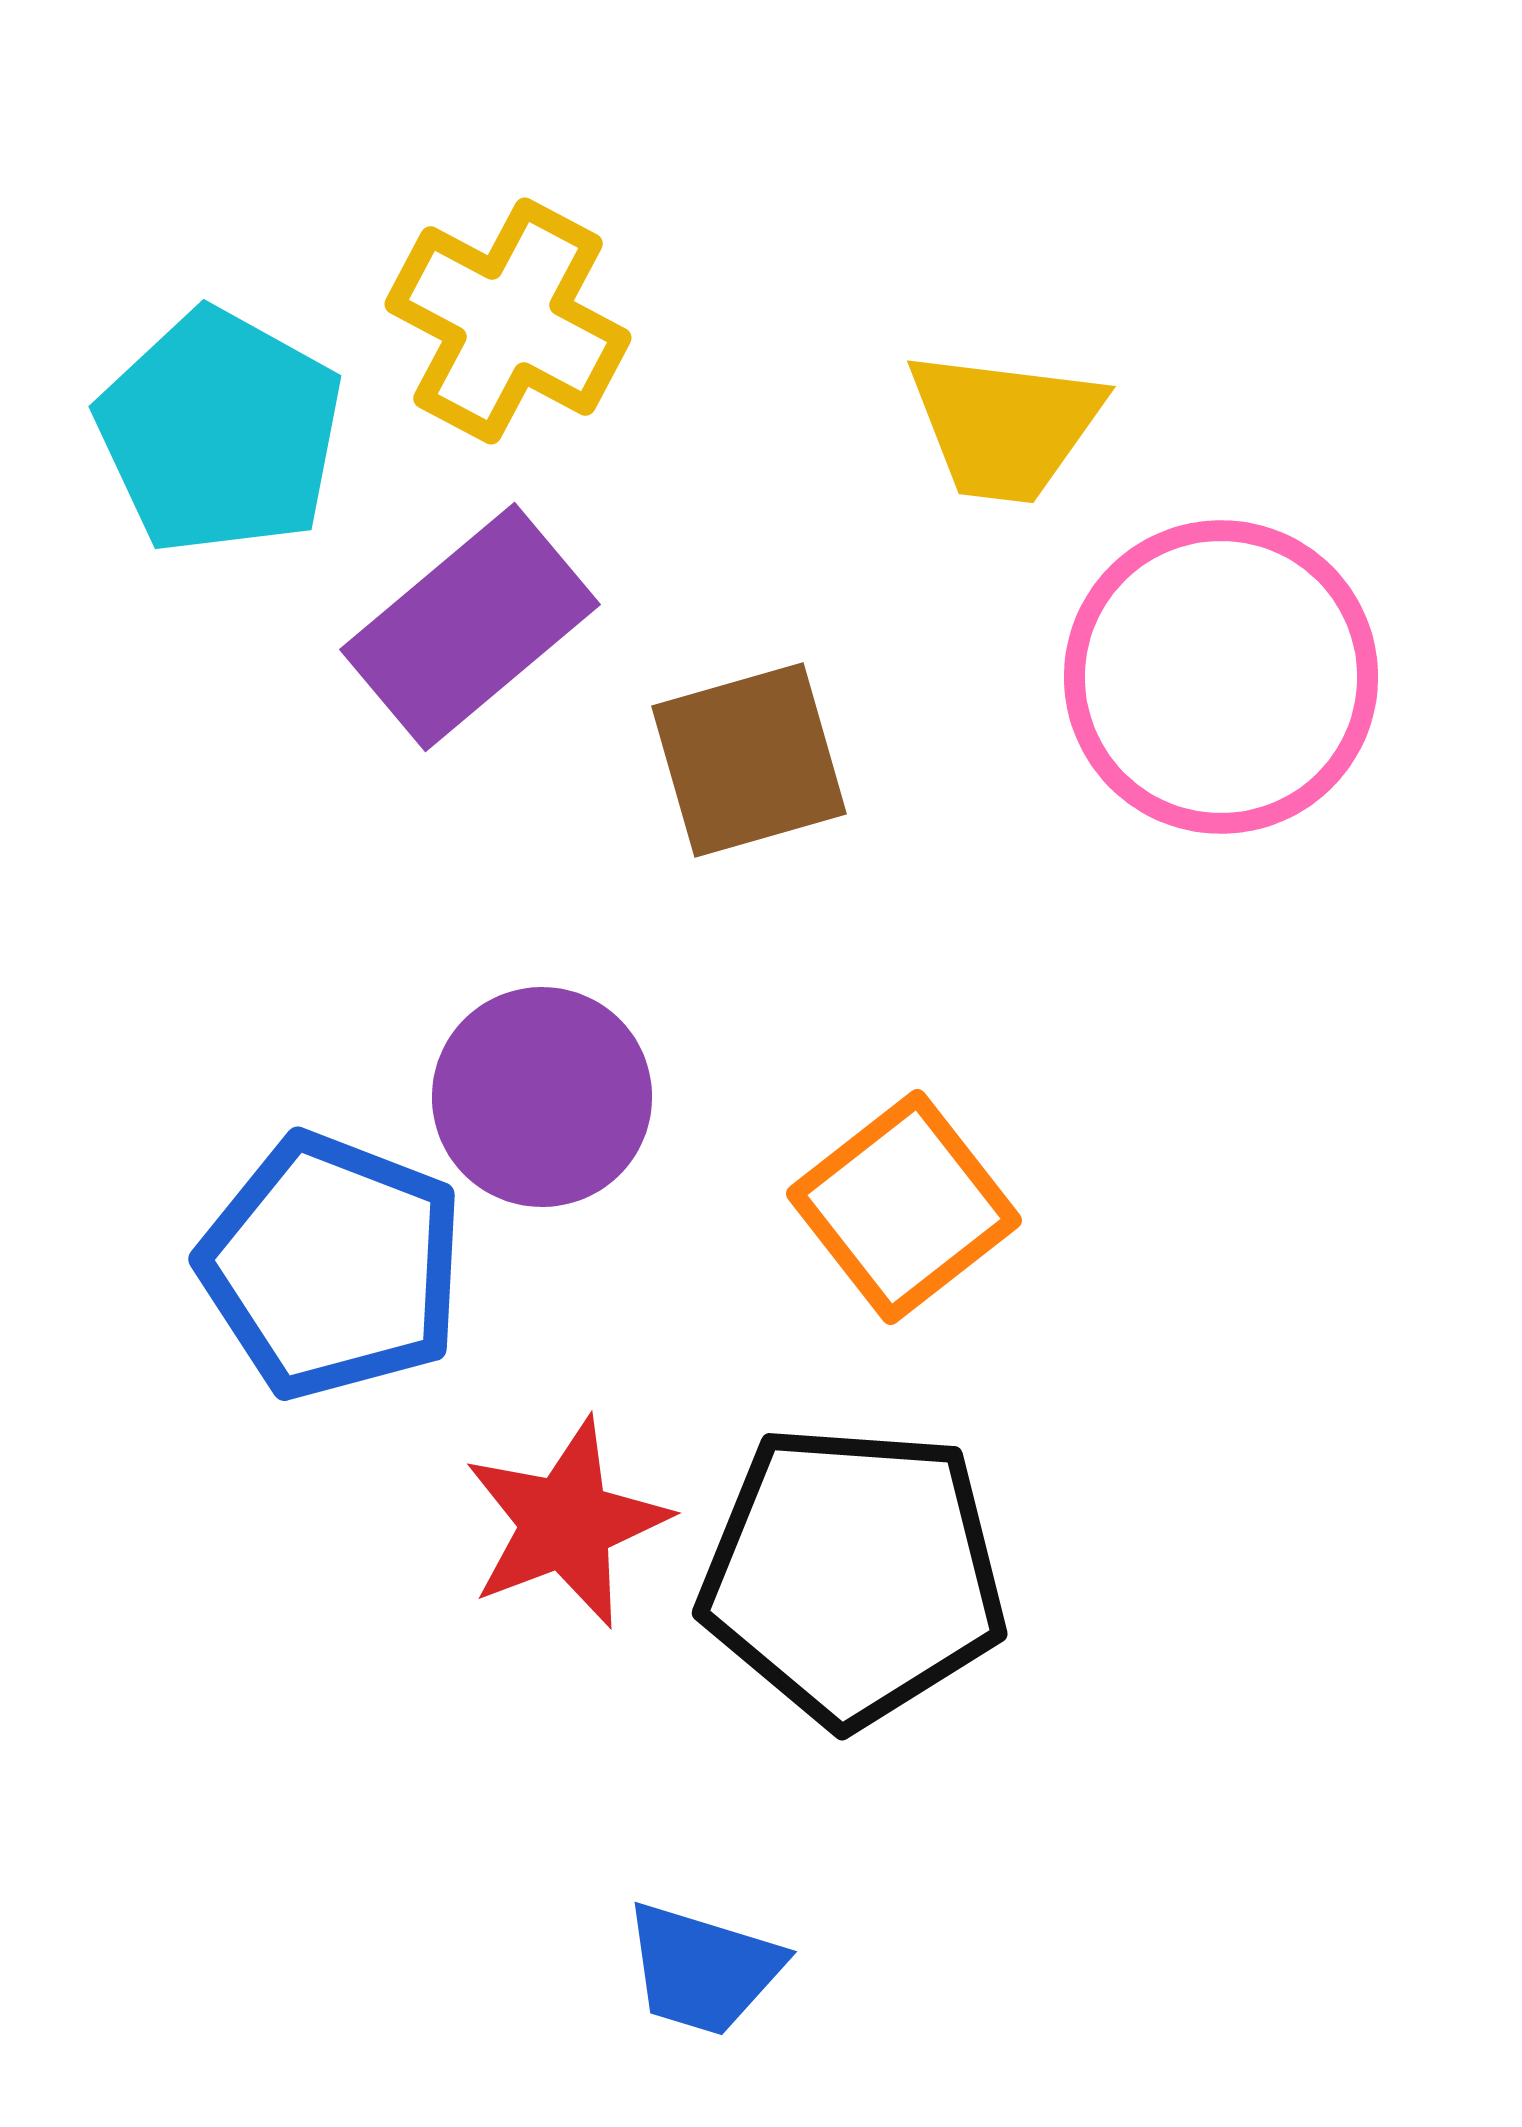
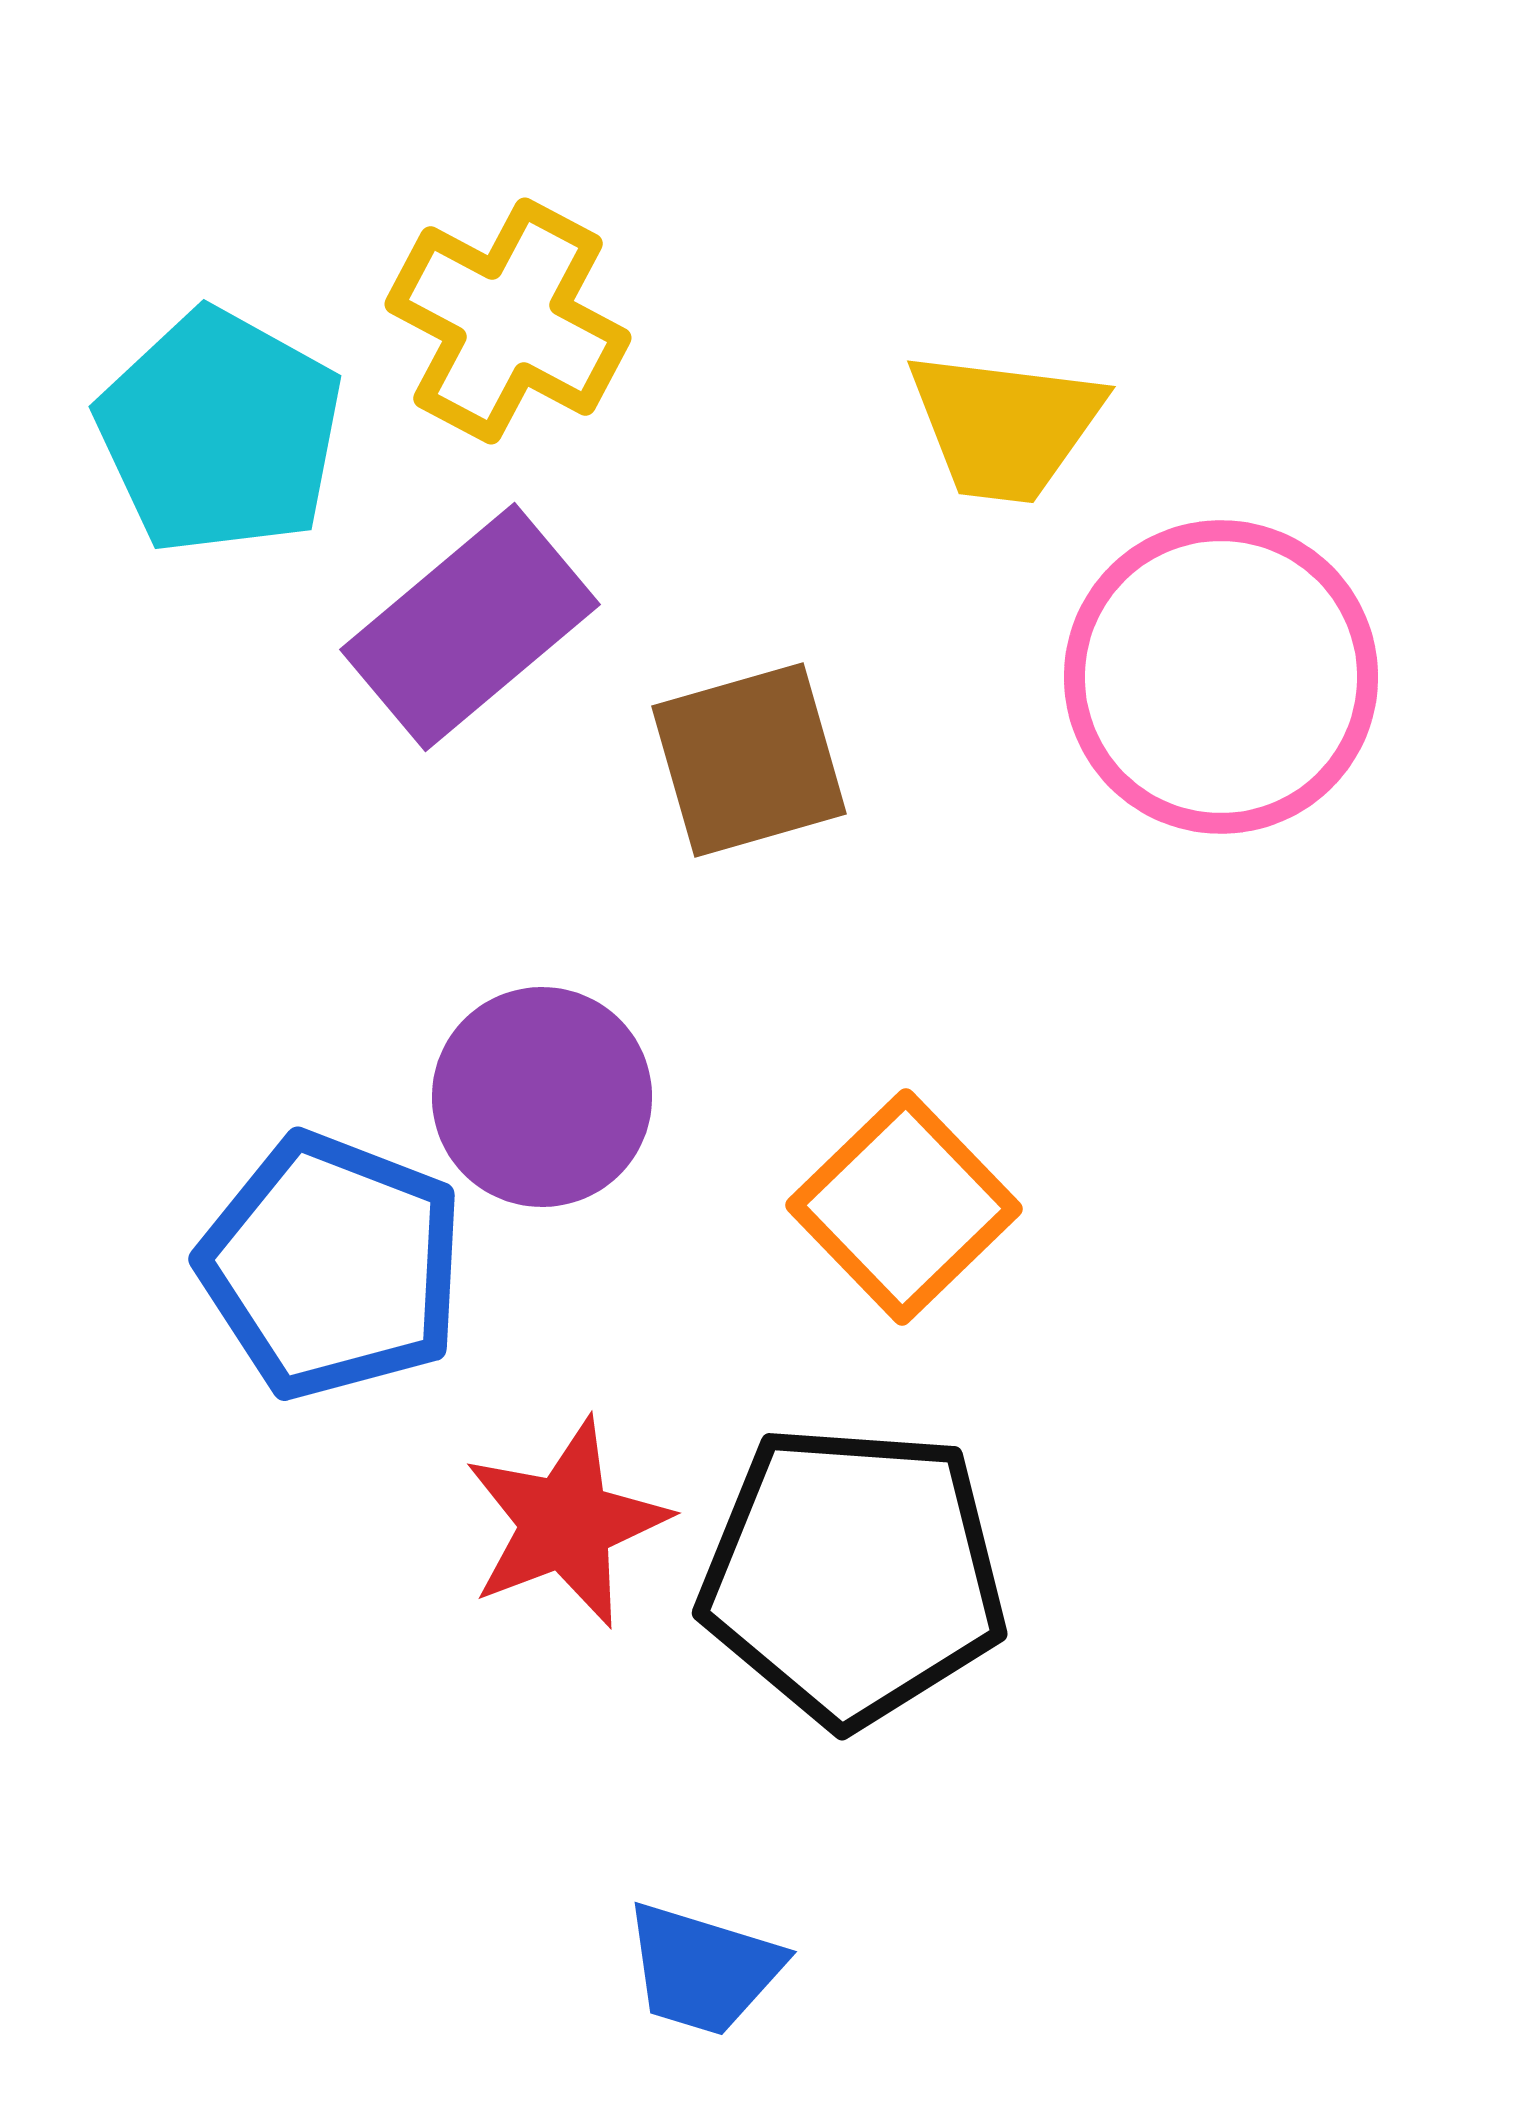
orange square: rotated 6 degrees counterclockwise
